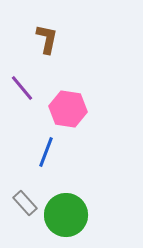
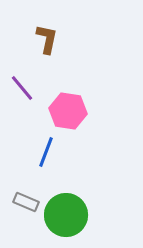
pink hexagon: moved 2 px down
gray rectangle: moved 1 px right, 1 px up; rotated 25 degrees counterclockwise
